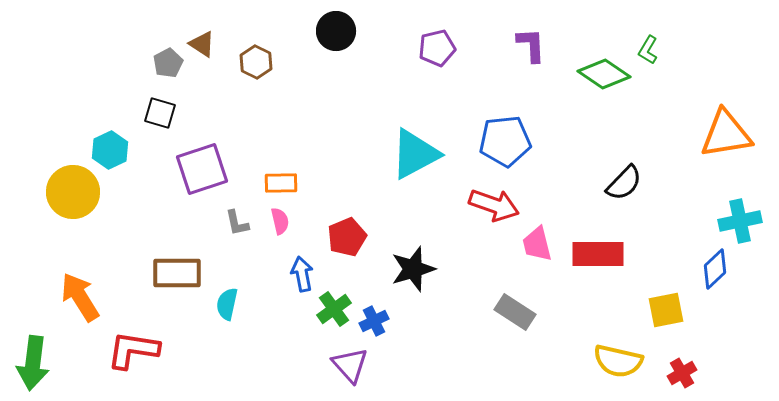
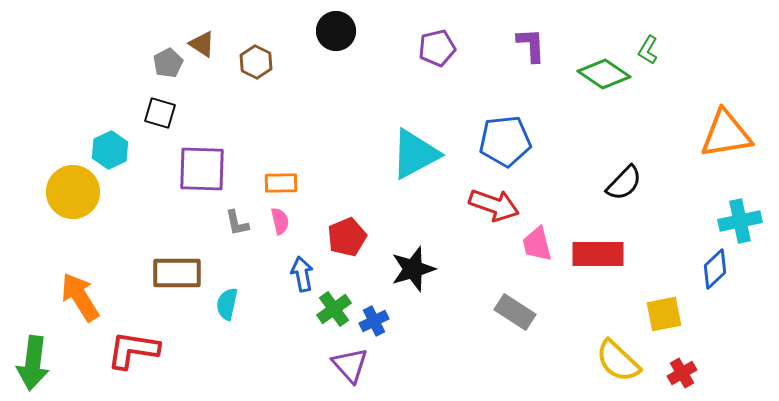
purple square: rotated 20 degrees clockwise
yellow square: moved 2 px left, 4 px down
yellow semicircle: rotated 30 degrees clockwise
